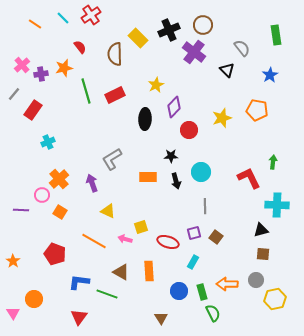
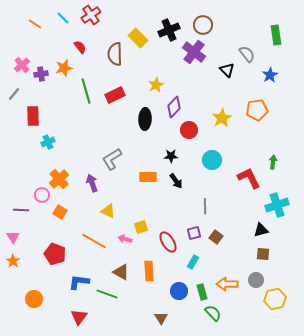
gray semicircle at (242, 48): moved 5 px right, 6 px down
red rectangle at (33, 110): moved 6 px down; rotated 36 degrees counterclockwise
orange pentagon at (257, 110): rotated 20 degrees counterclockwise
yellow star at (222, 118): rotated 12 degrees counterclockwise
cyan circle at (201, 172): moved 11 px right, 12 px up
black arrow at (176, 181): rotated 21 degrees counterclockwise
cyan cross at (277, 205): rotated 20 degrees counterclockwise
red ellipse at (168, 242): rotated 40 degrees clockwise
pink triangle at (13, 313): moved 76 px up
green semicircle at (213, 313): rotated 18 degrees counterclockwise
